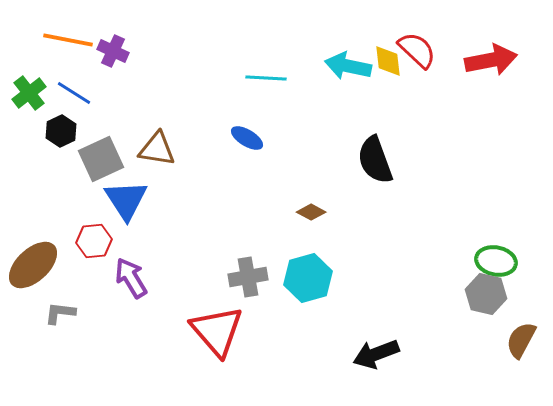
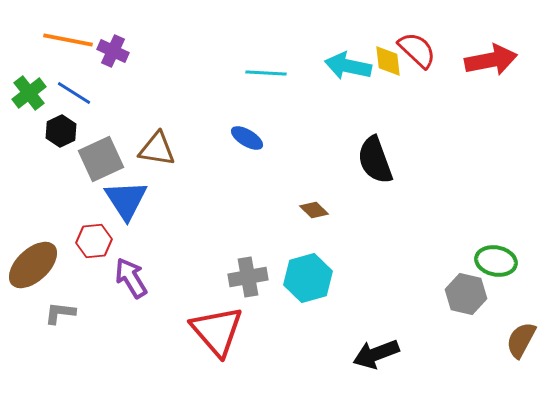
cyan line: moved 5 px up
brown diamond: moved 3 px right, 2 px up; rotated 16 degrees clockwise
gray hexagon: moved 20 px left
